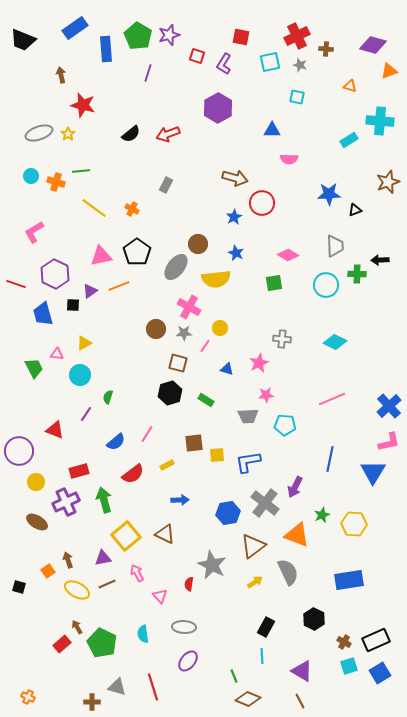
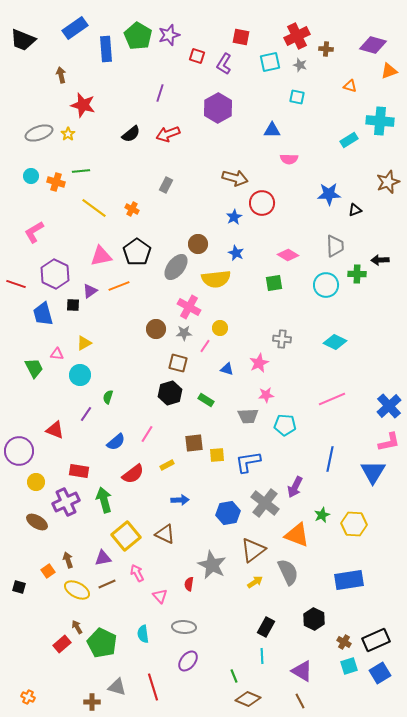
purple line at (148, 73): moved 12 px right, 20 px down
red rectangle at (79, 471): rotated 24 degrees clockwise
brown triangle at (253, 546): moved 4 px down
